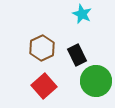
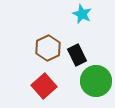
brown hexagon: moved 6 px right
